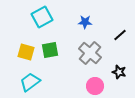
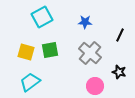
black line: rotated 24 degrees counterclockwise
